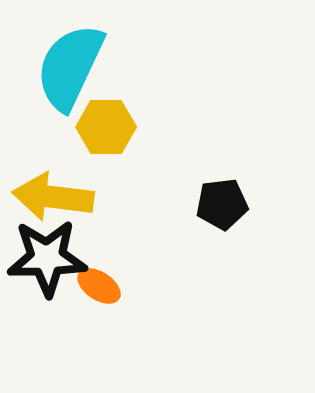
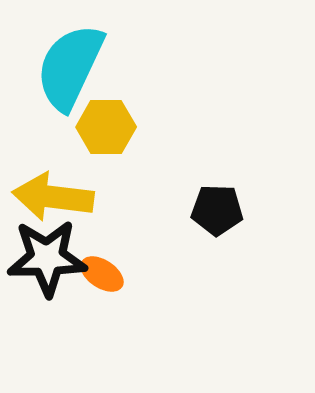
black pentagon: moved 5 px left, 6 px down; rotated 9 degrees clockwise
orange ellipse: moved 3 px right, 12 px up
